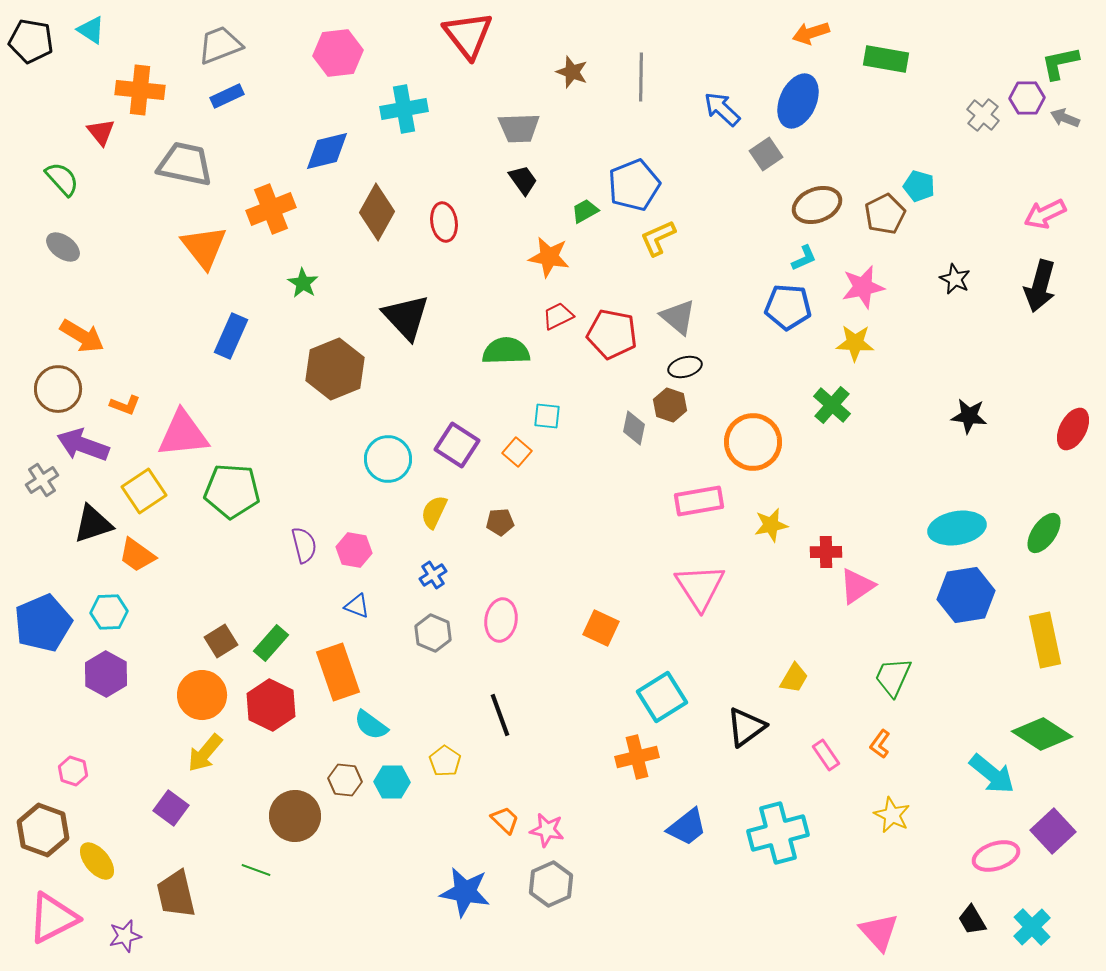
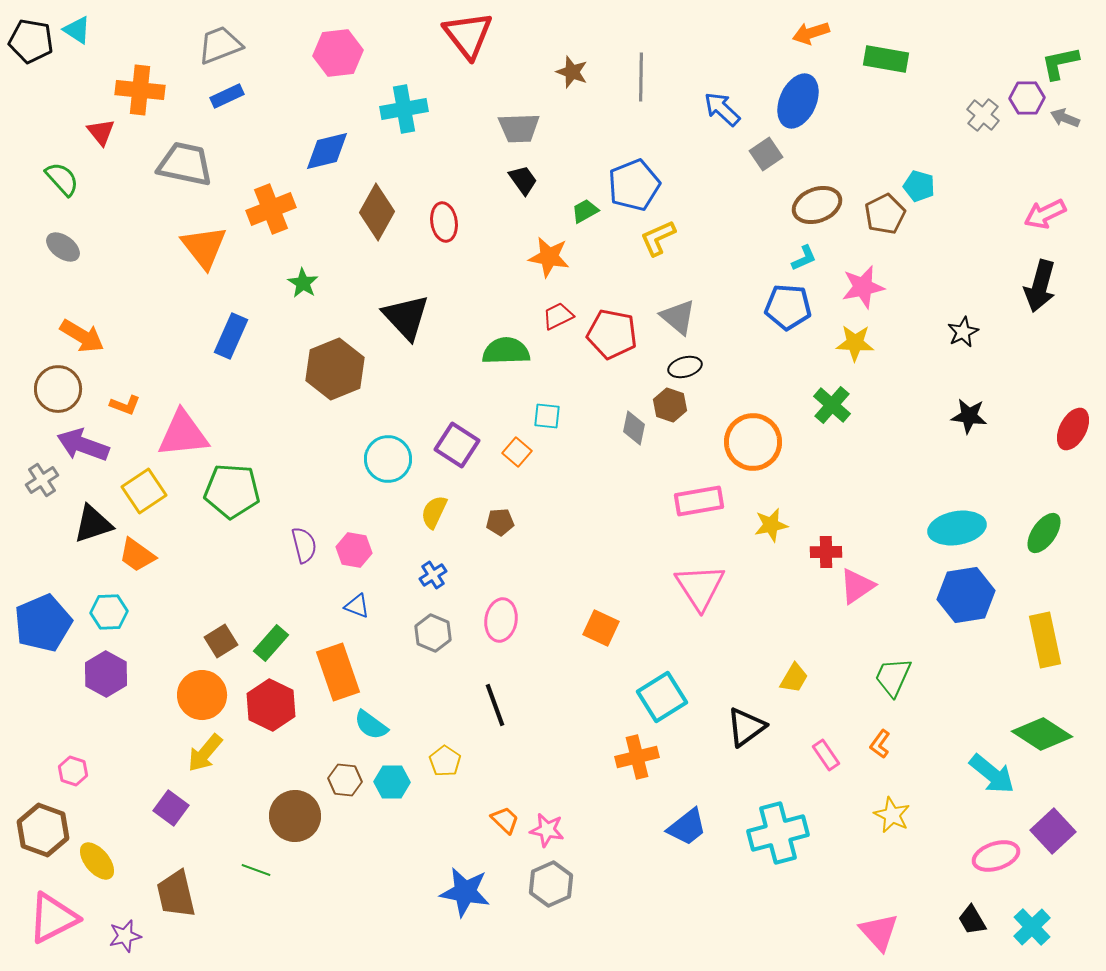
cyan triangle at (91, 30): moved 14 px left
black star at (955, 279): moved 8 px right, 53 px down; rotated 20 degrees clockwise
black line at (500, 715): moved 5 px left, 10 px up
